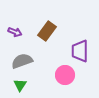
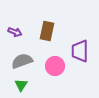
brown rectangle: rotated 24 degrees counterclockwise
pink circle: moved 10 px left, 9 px up
green triangle: moved 1 px right
